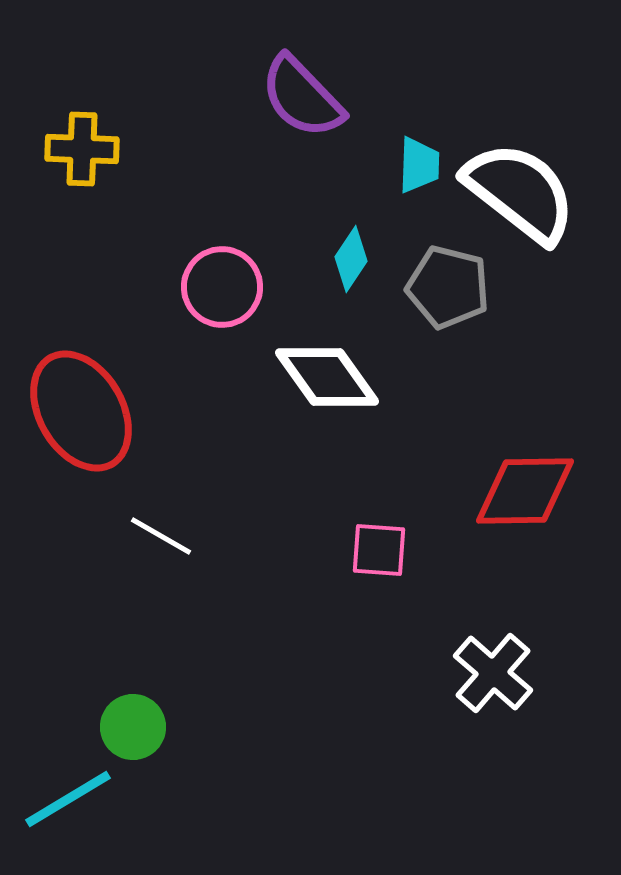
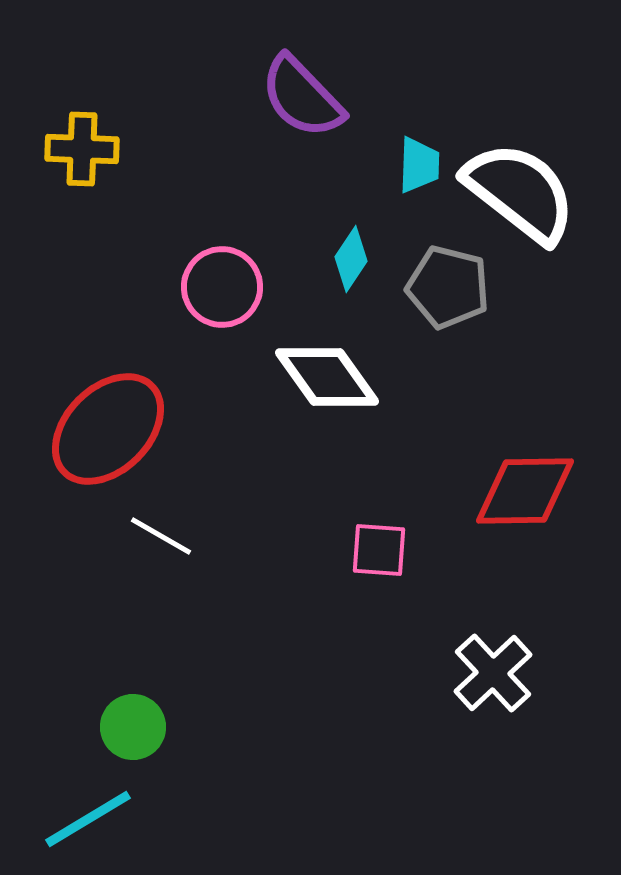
red ellipse: moved 27 px right, 18 px down; rotated 75 degrees clockwise
white cross: rotated 6 degrees clockwise
cyan line: moved 20 px right, 20 px down
